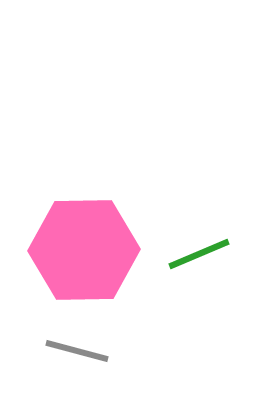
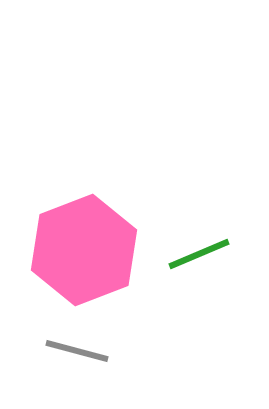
pink hexagon: rotated 20 degrees counterclockwise
